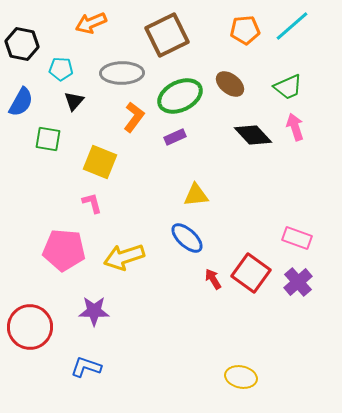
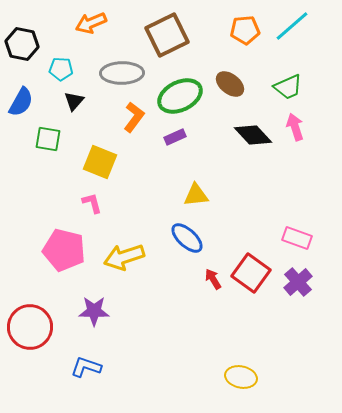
pink pentagon: rotated 9 degrees clockwise
